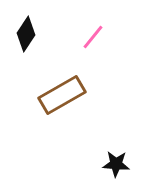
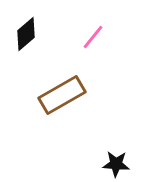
black diamond: rotated 16 degrees clockwise
